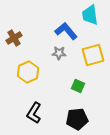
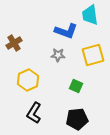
blue L-shape: rotated 150 degrees clockwise
brown cross: moved 5 px down
gray star: moved 1 px left, 2 px down
yellow hexagon: moved 8 px down
green square: moved 2 px left
